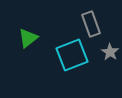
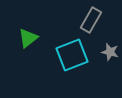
gray rectangle: moved 4 px up; rotated 50 degrees clockwise
gray star: rotated 18 degrees counterclockwise
